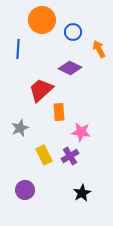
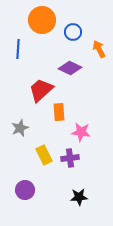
purple cross: moved 2 px down; rotated 24 degrees clockwise
black star: moved 3 px left, 4 px down; rotated 24 degrees clockwise
